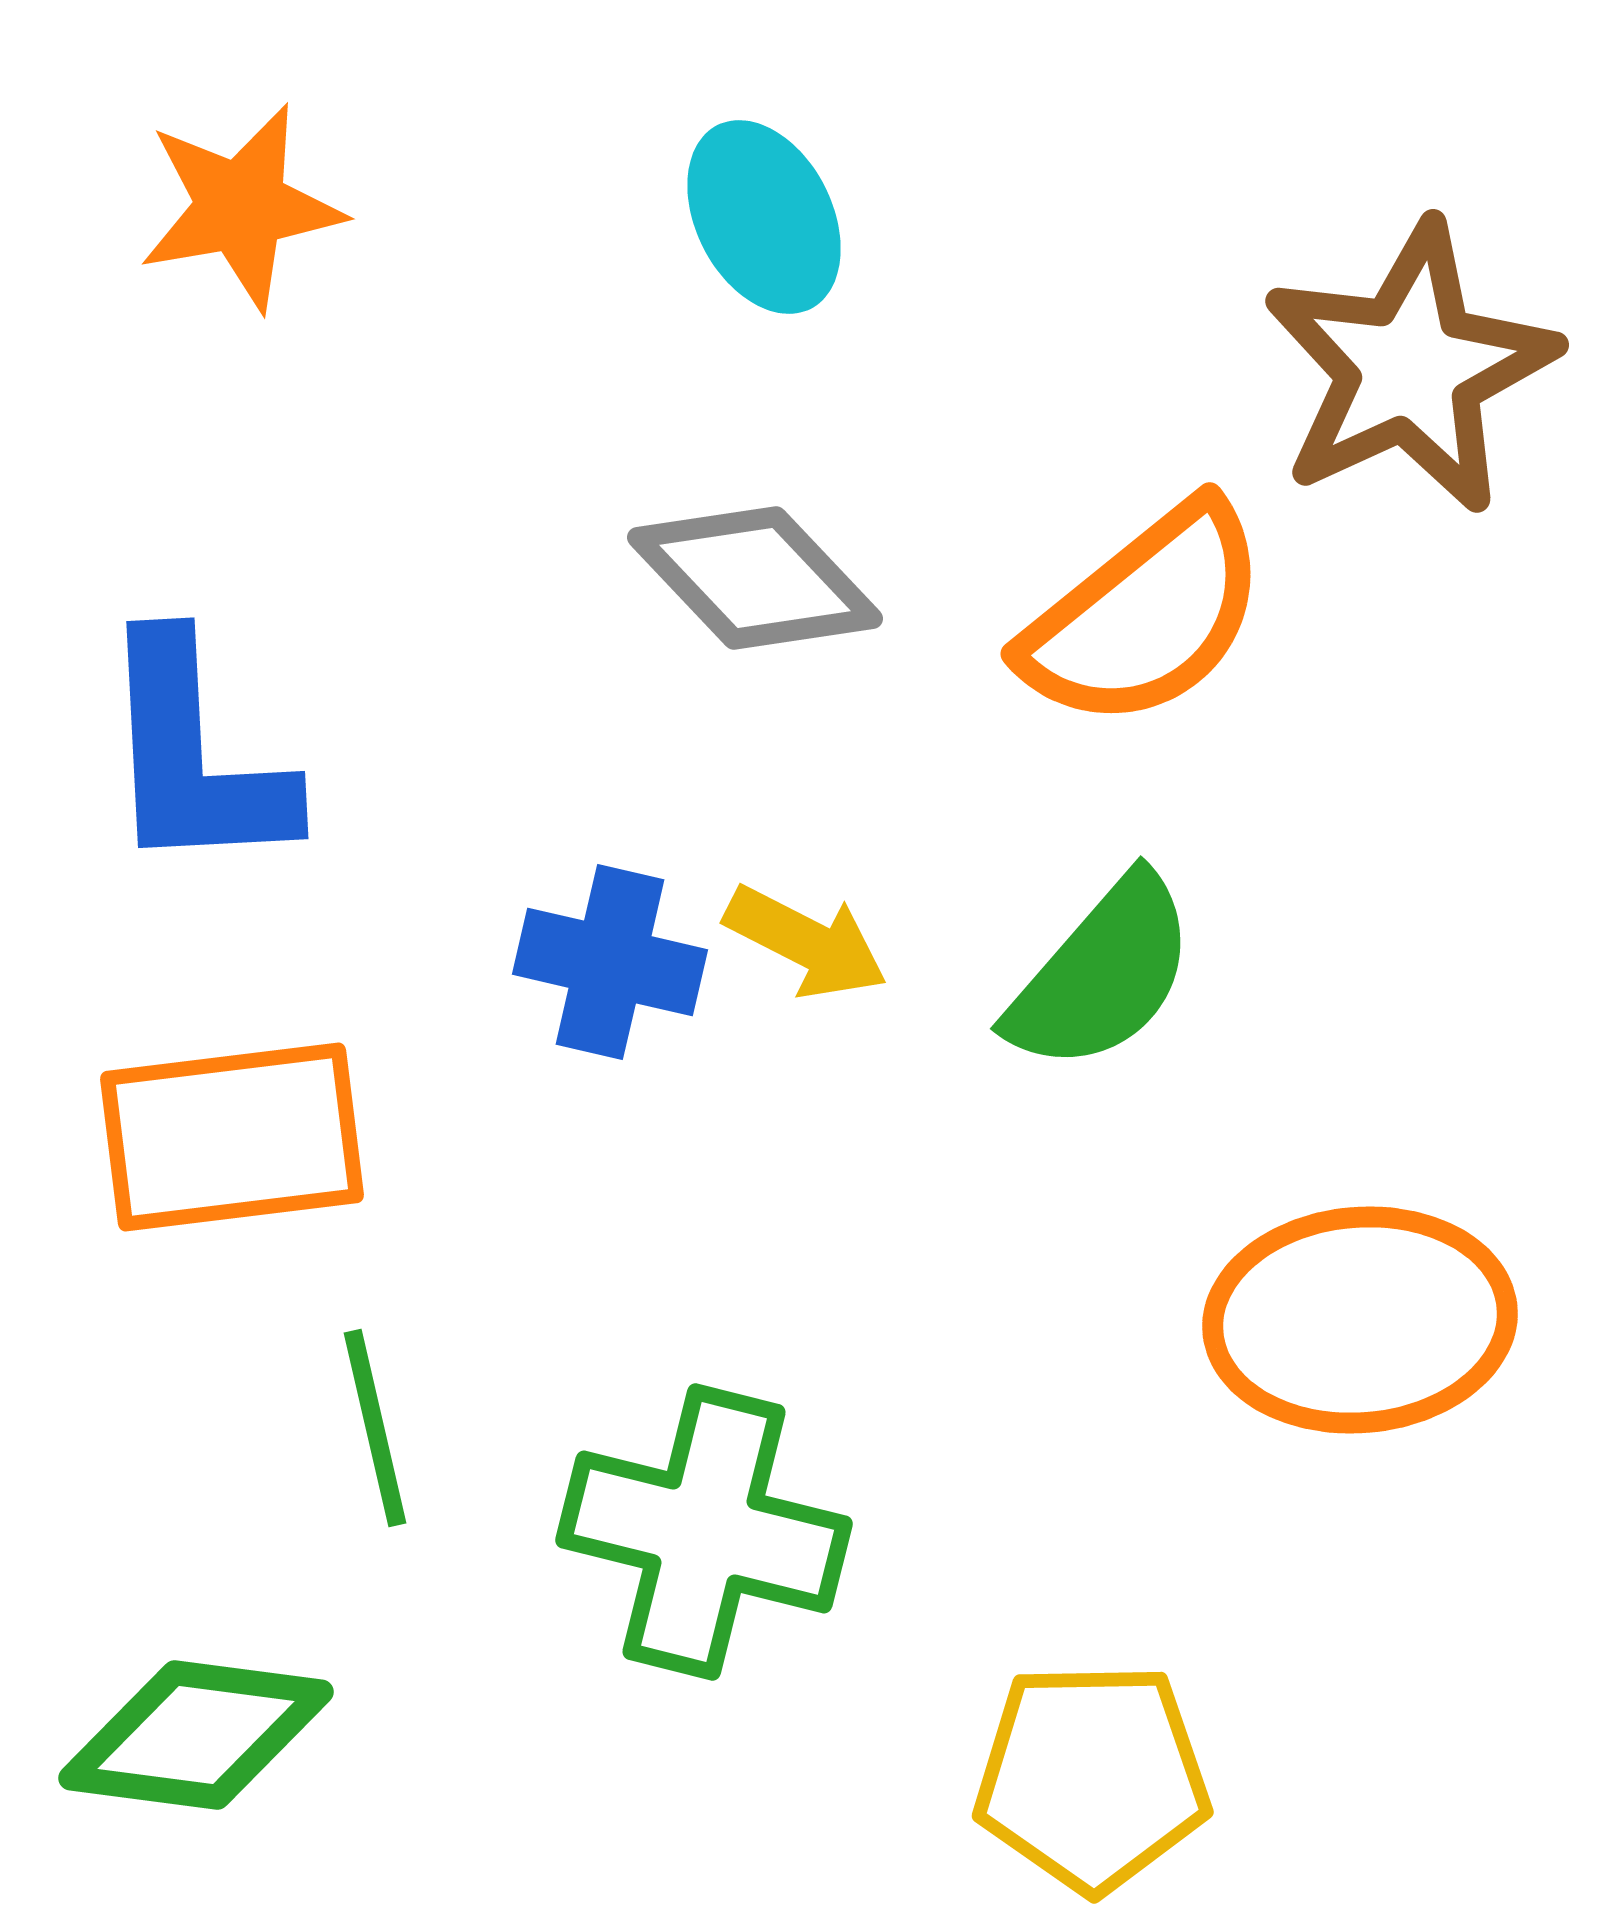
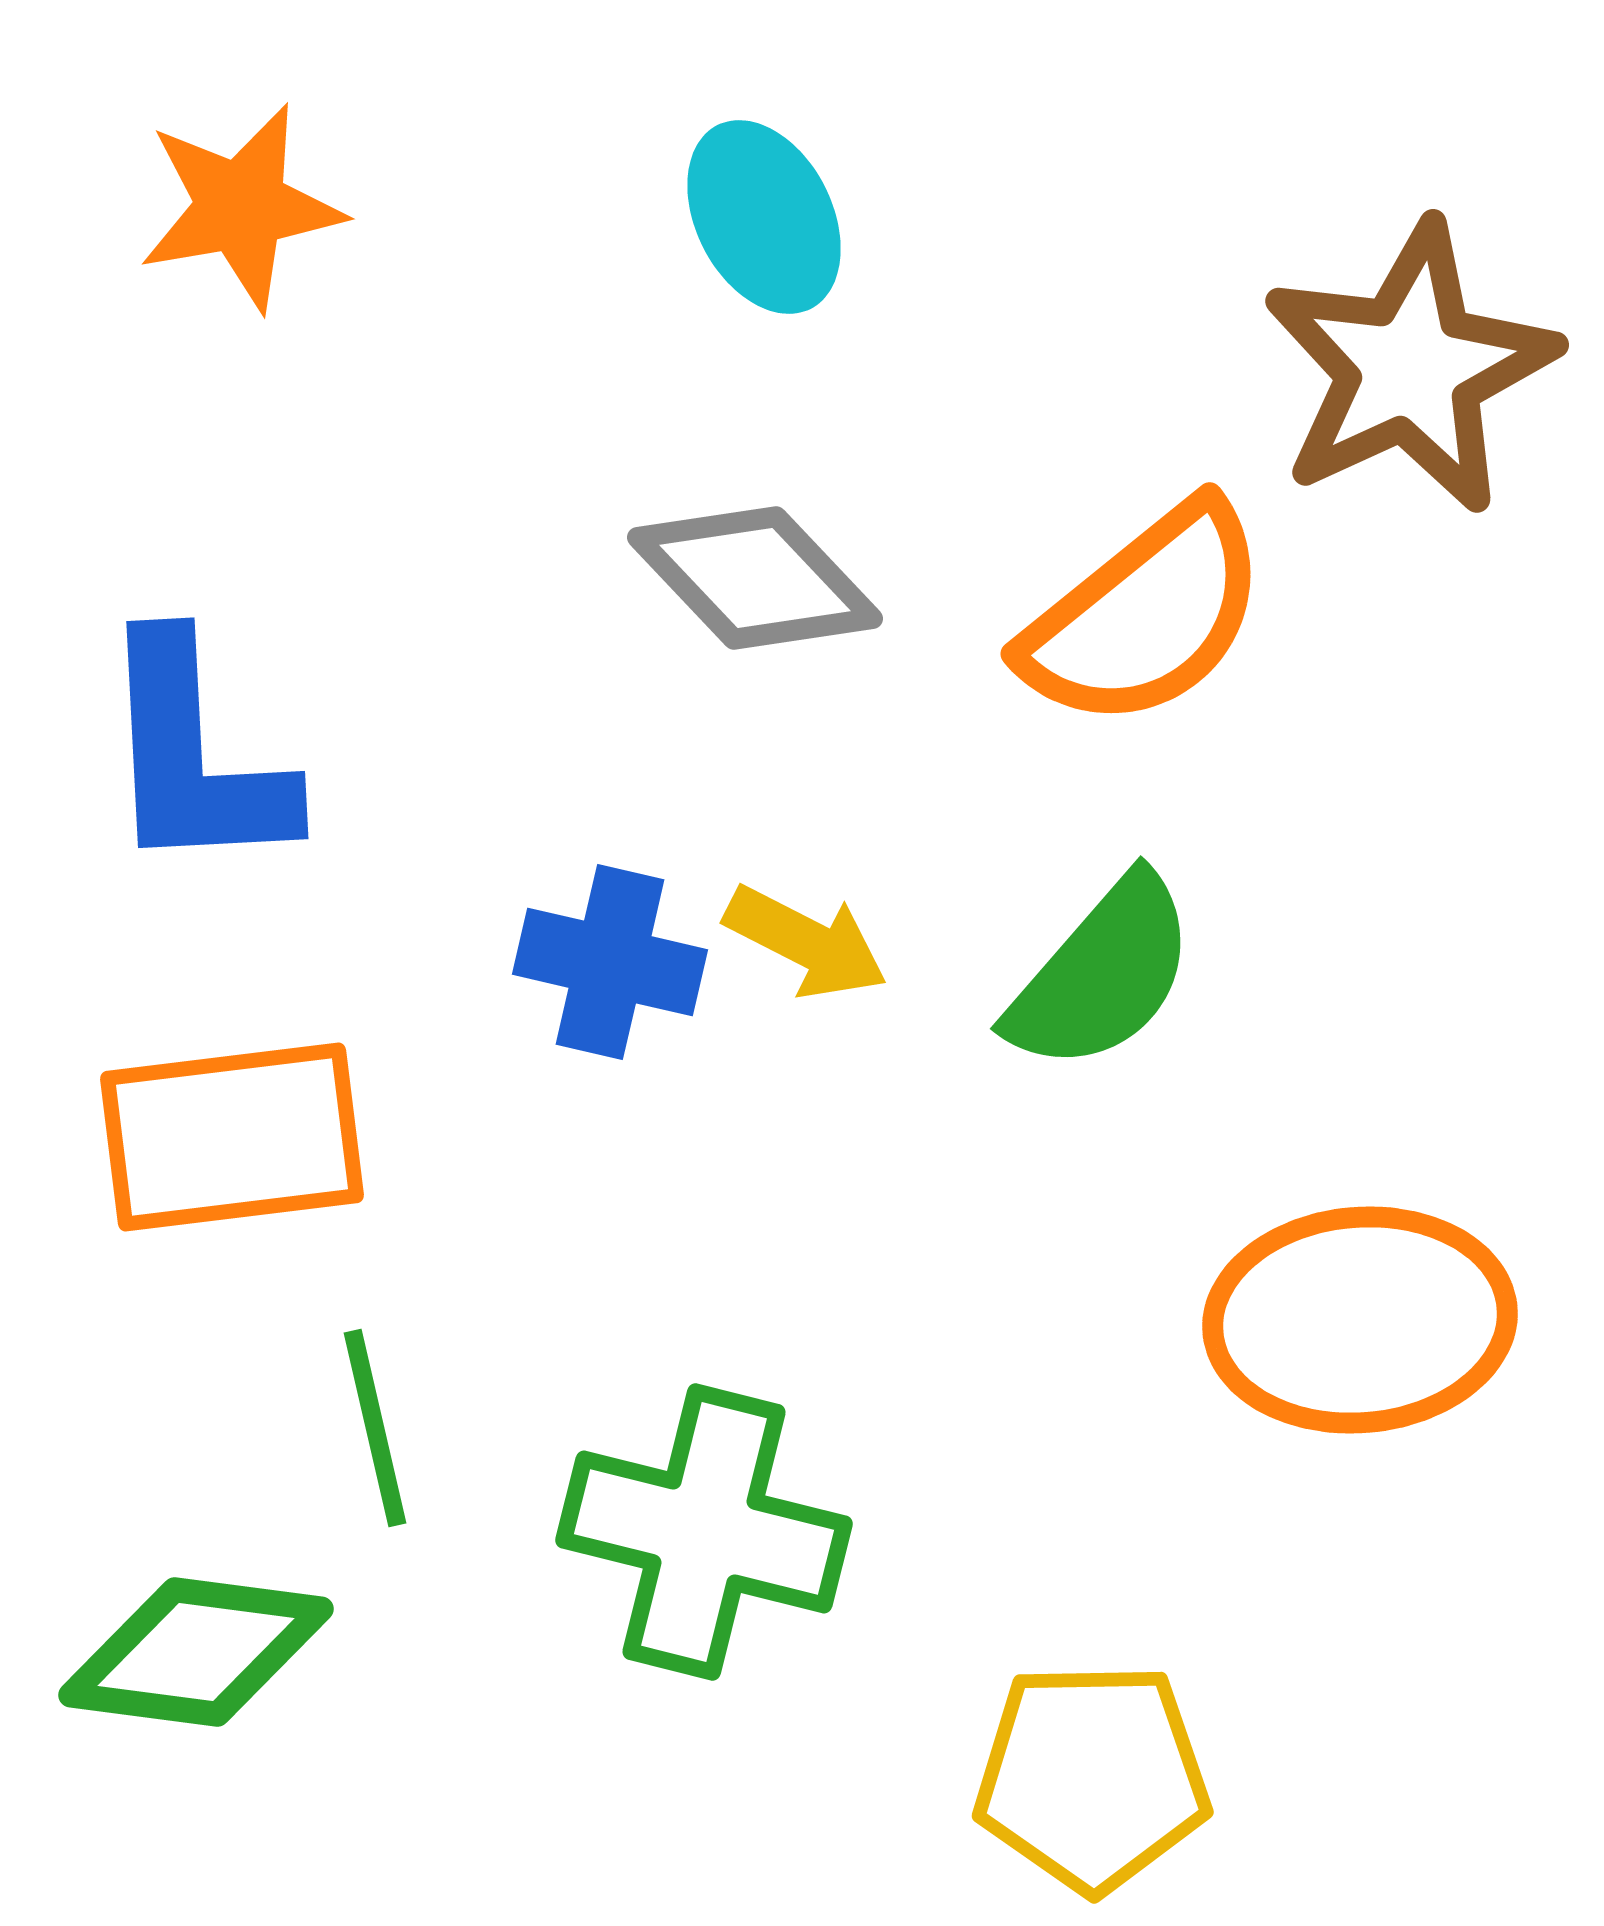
green diamond: moved 83 px up
